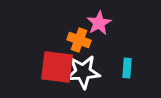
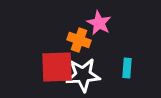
pink star: rotated 15 degrees counterclockwise
red square: rotated 9 degrees counterclockwise
white star: moved 3 px down
